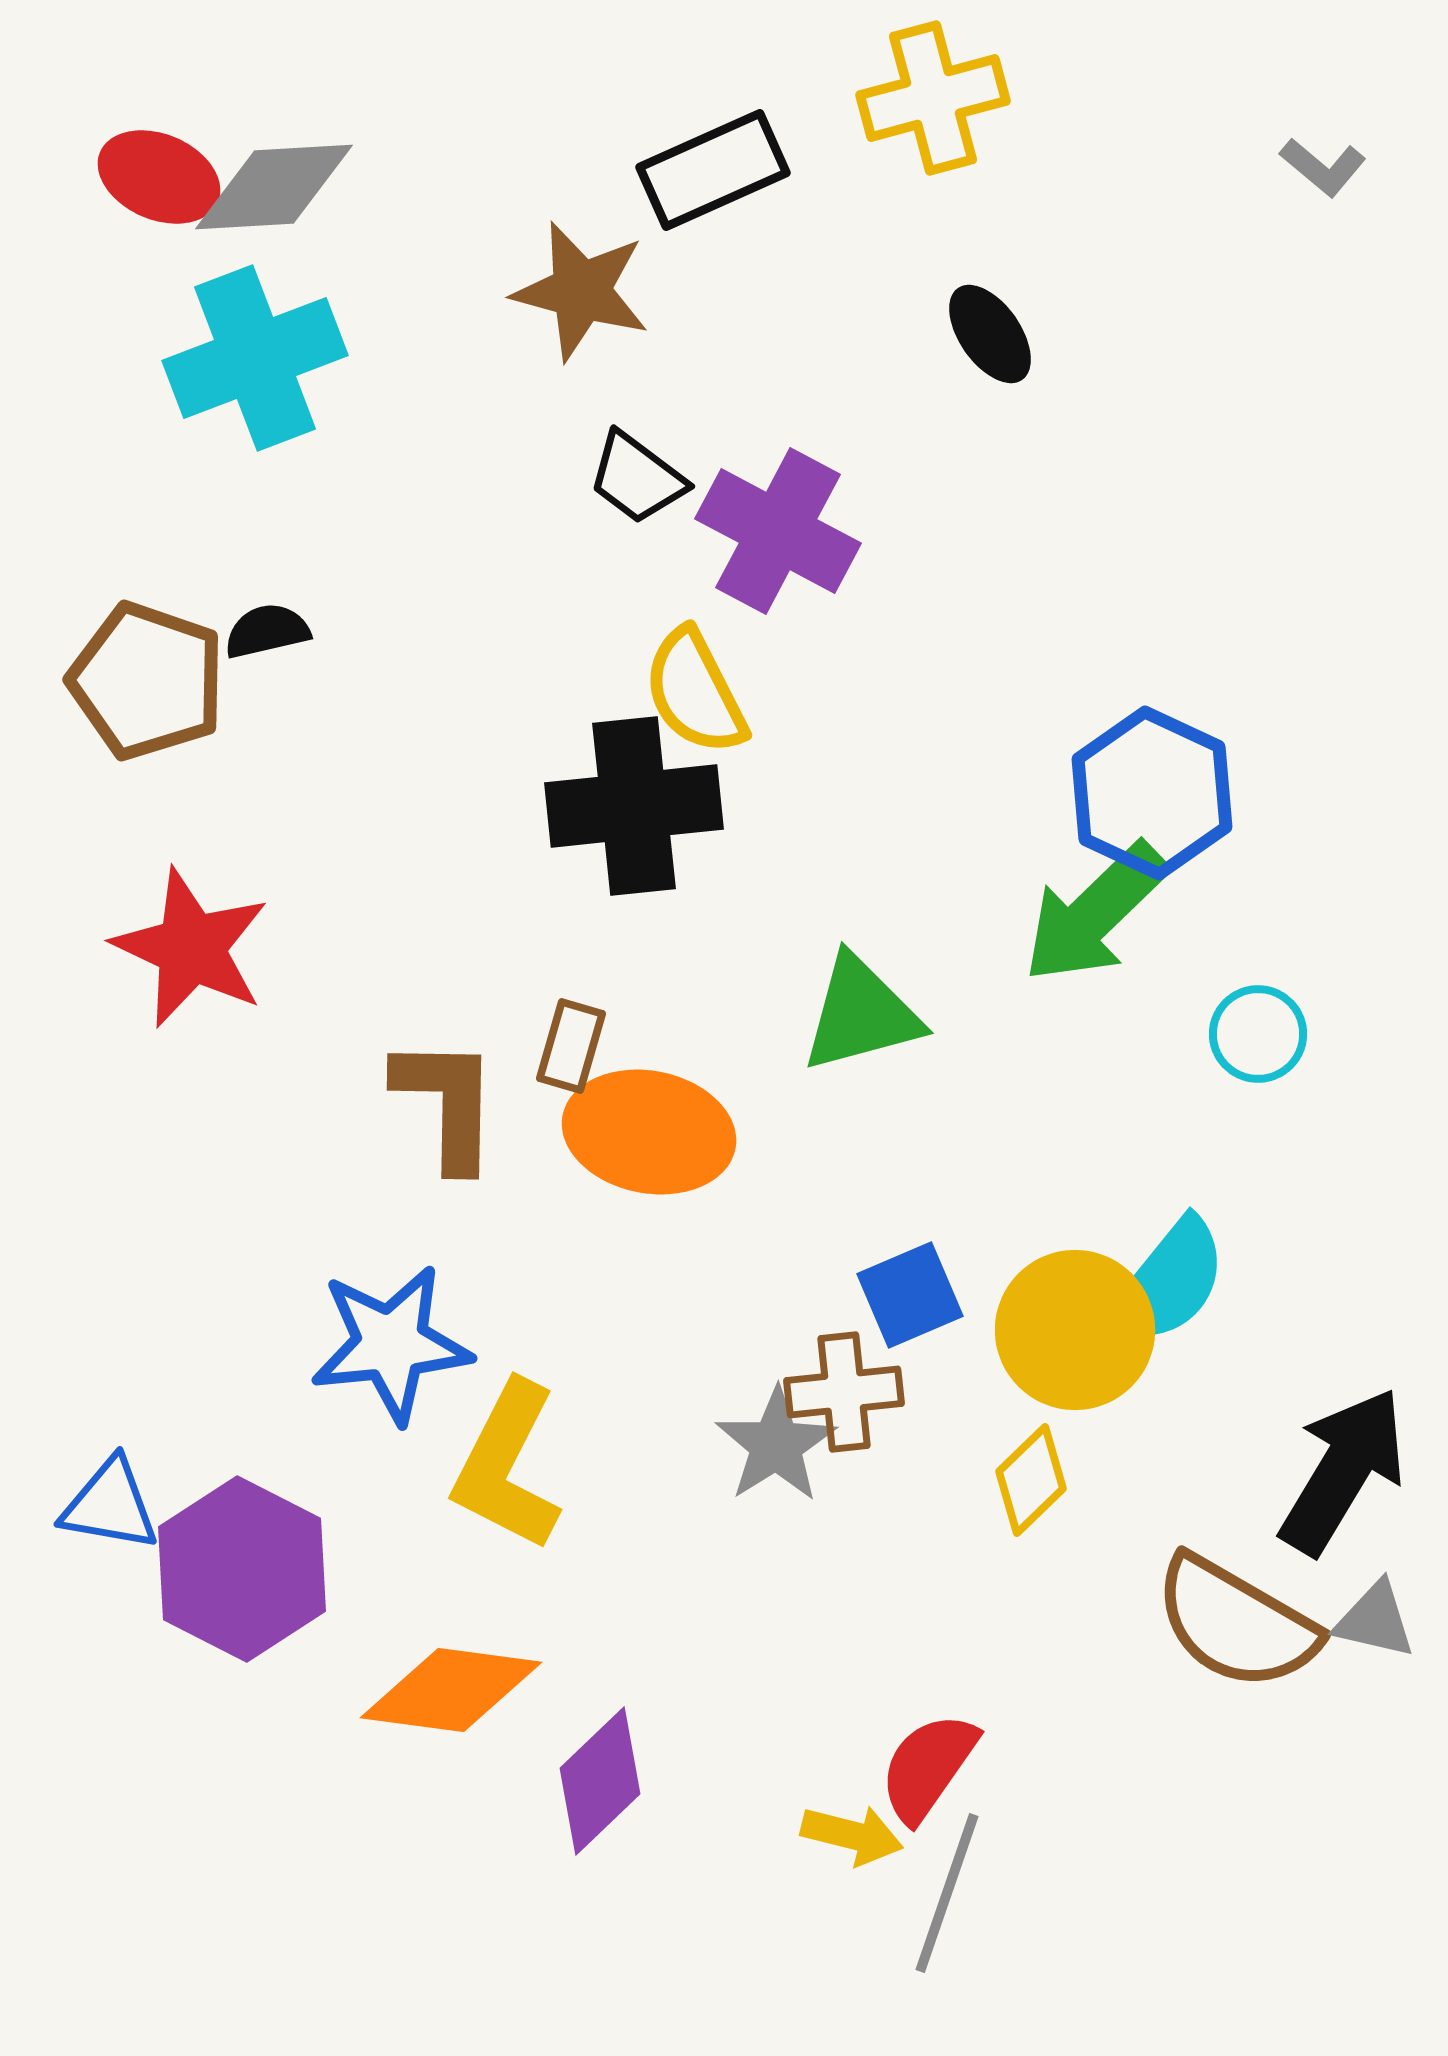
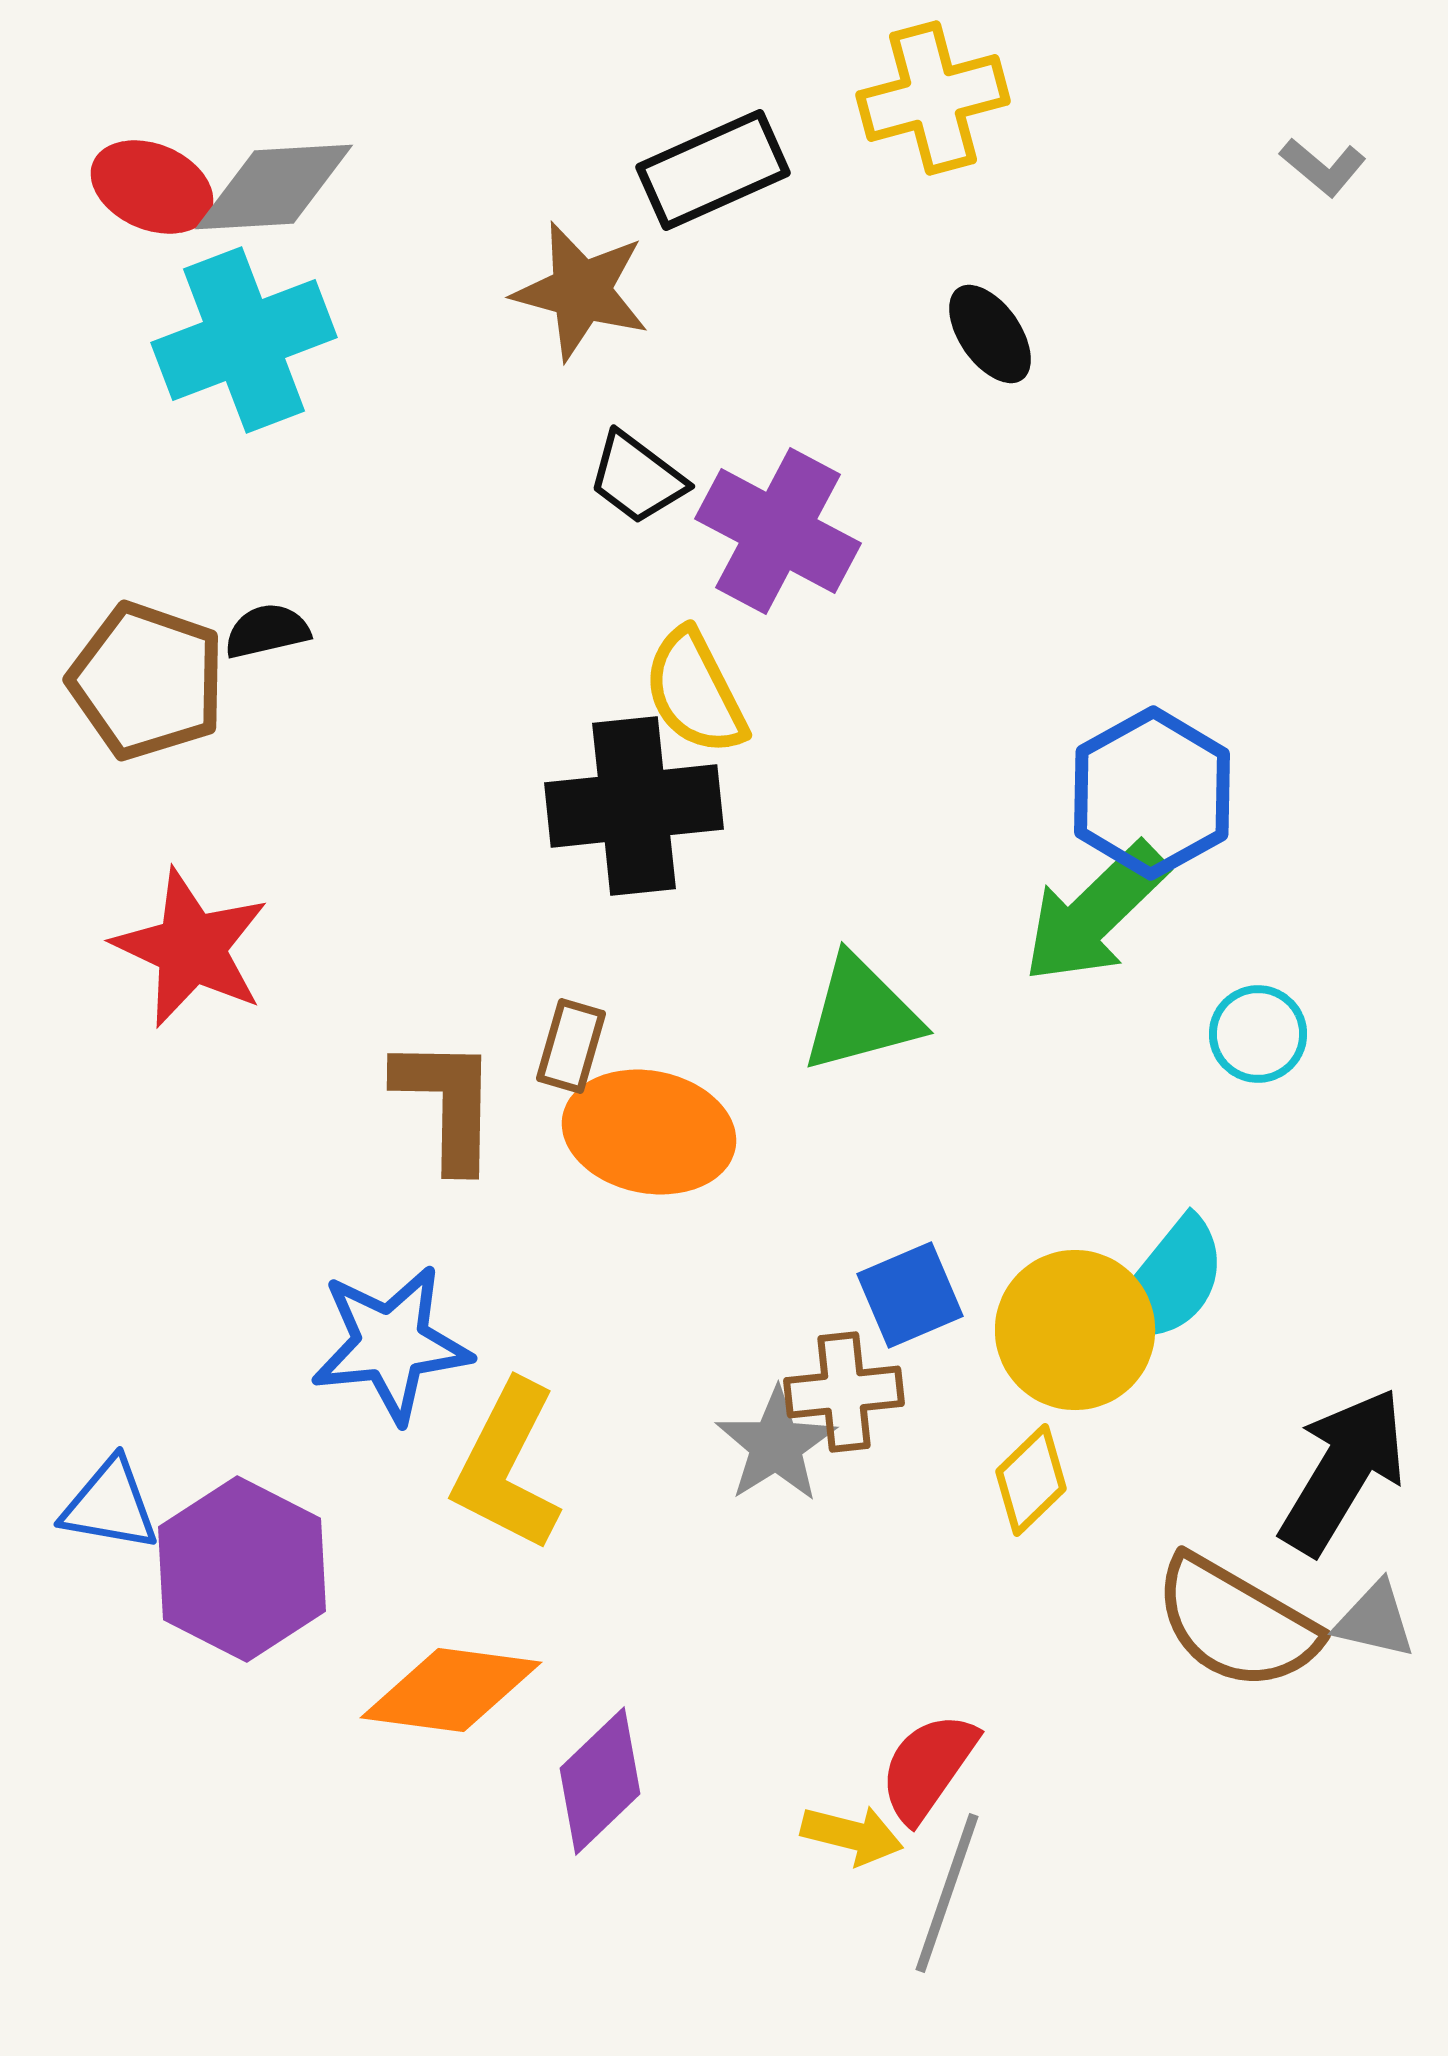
red ellipse: moved 7 px left, 10 px down
cyan cross: moved 11 px left, 18 px up
blue hexagon: rotated 6 degrees clockwise
